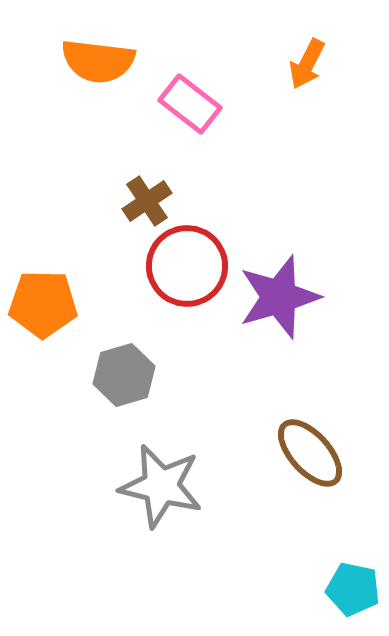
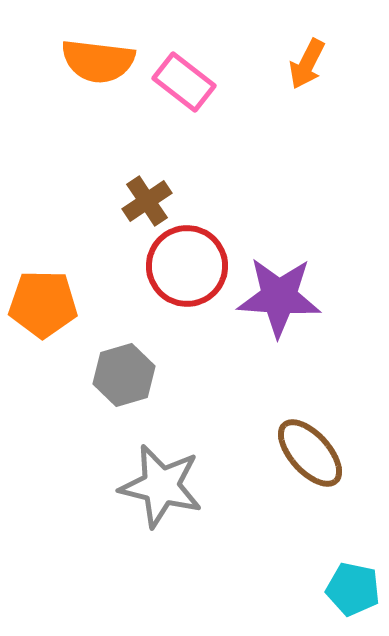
pink rectangle: moved 6 px left, 22 px up
purple star: rotated 20 degrees clockwise
